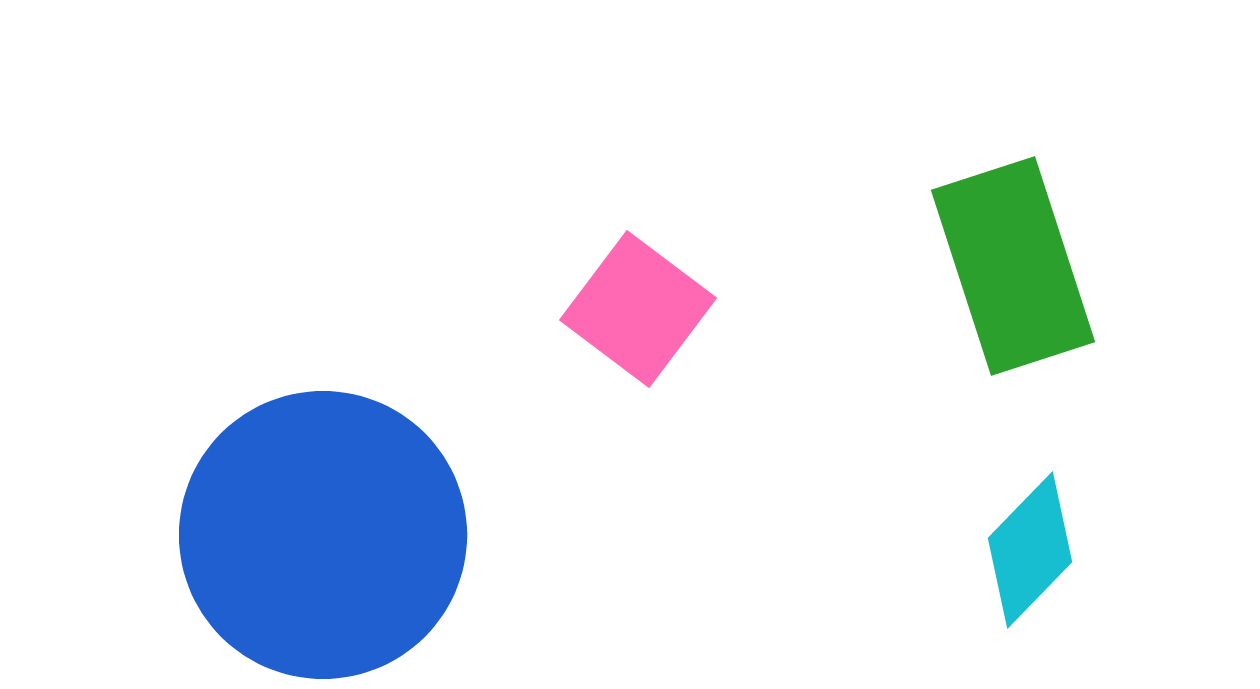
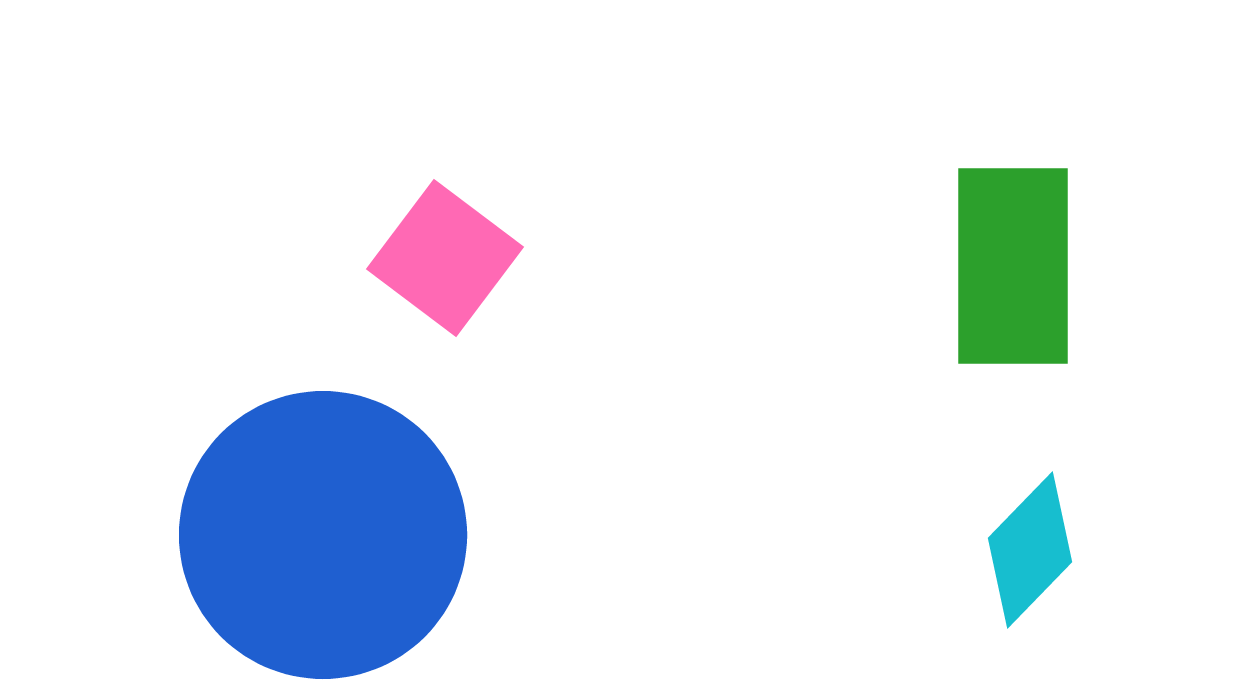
green rectangle: rotated 18 degrees clockwise
pink square: moved 193 px left, 51 px up
